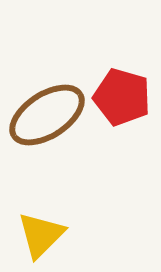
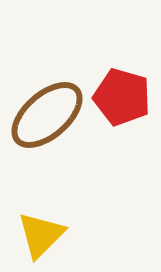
brown ellipse: rotated 8 degrees counterclockwise
